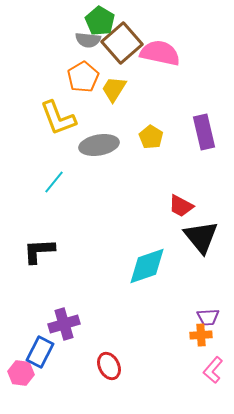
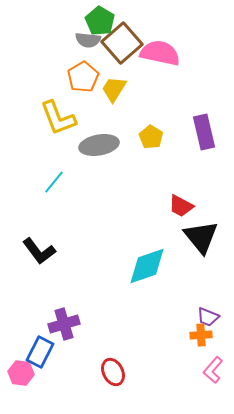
black L-shape: rotated 124 degrees counterclockwise
purple trapezoid: rotated 25 degrees clockwise
red ellipse: moved 4 px right, 6 px down
